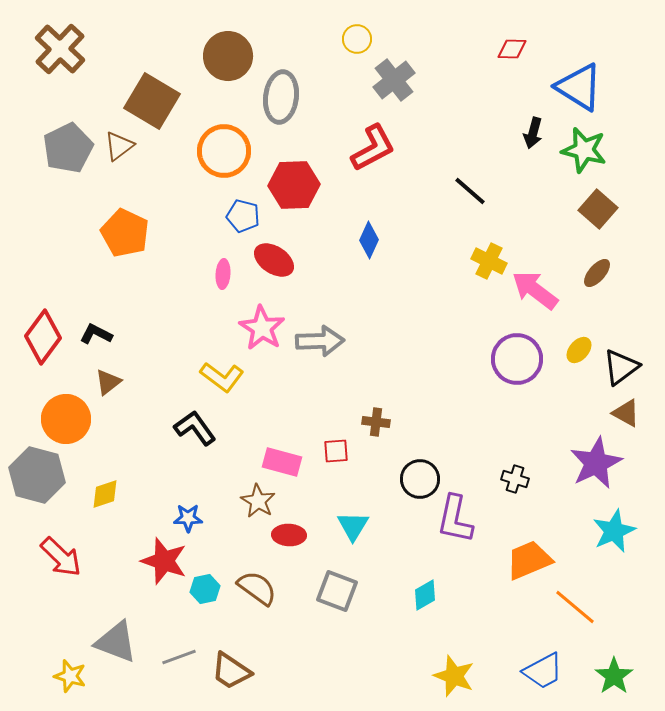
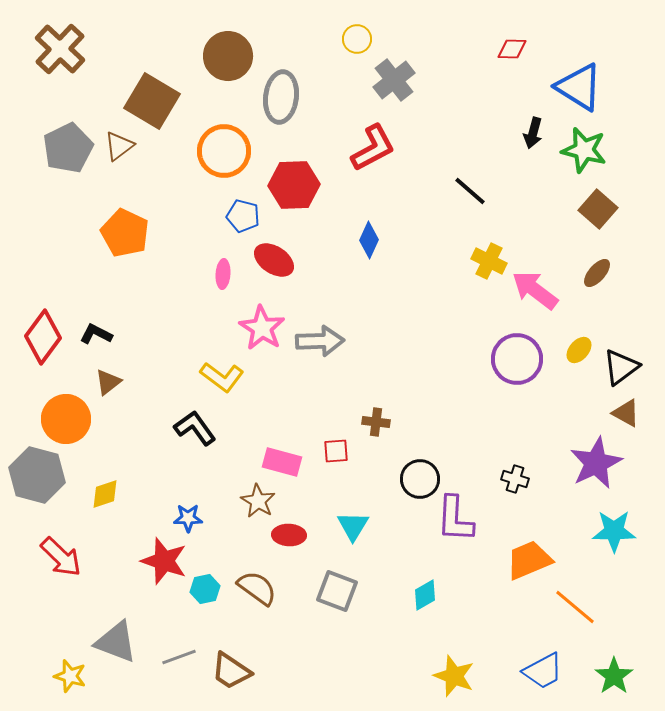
purple L-shape at (455, 519): rotated 9 degrees counterclockwise
cyan star at (614, 531): rotated 24 degrees clockwise
